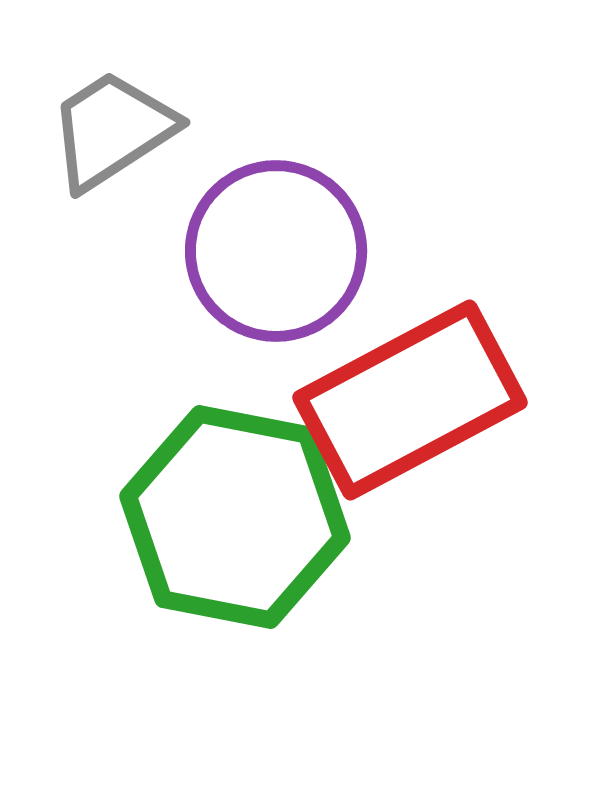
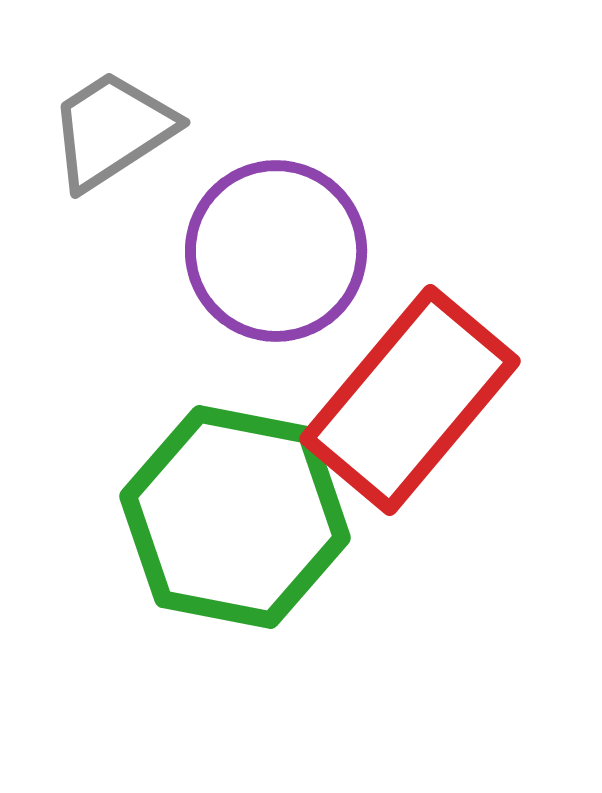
red rectangle: rotated 22 degrees counterclockwise
